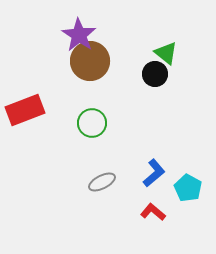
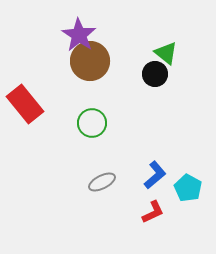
red rectangle: moved 6 px up; rotated 72 degrees clockwise
blue L-shape: moved 1 px right, 2 px down
red L-shape: rotated 115 degrees clockwise
